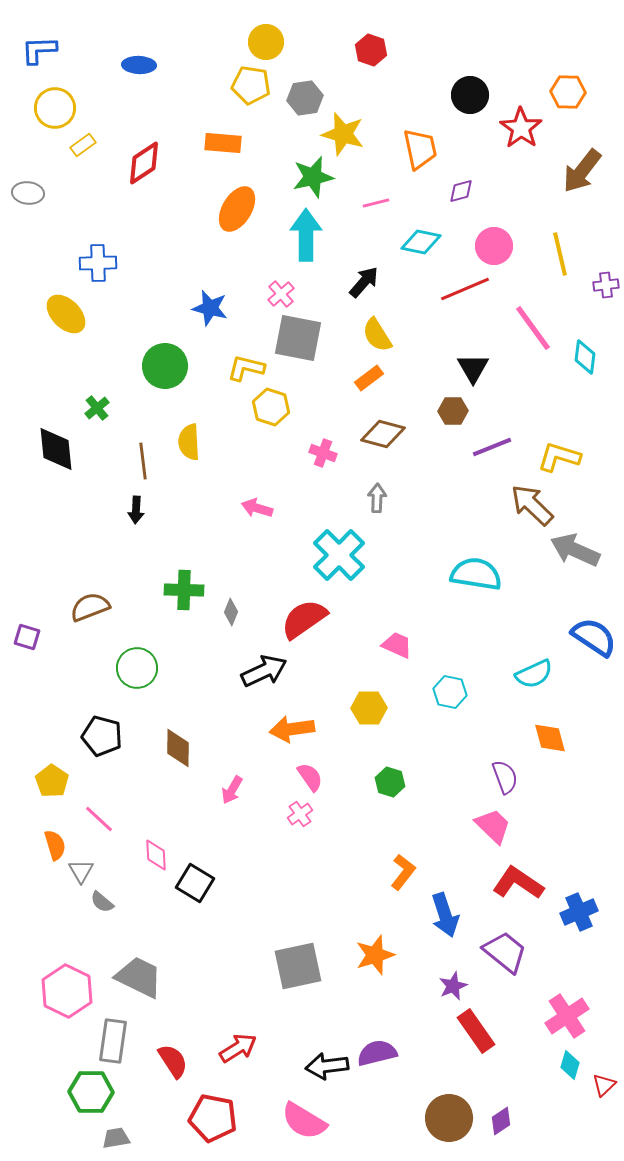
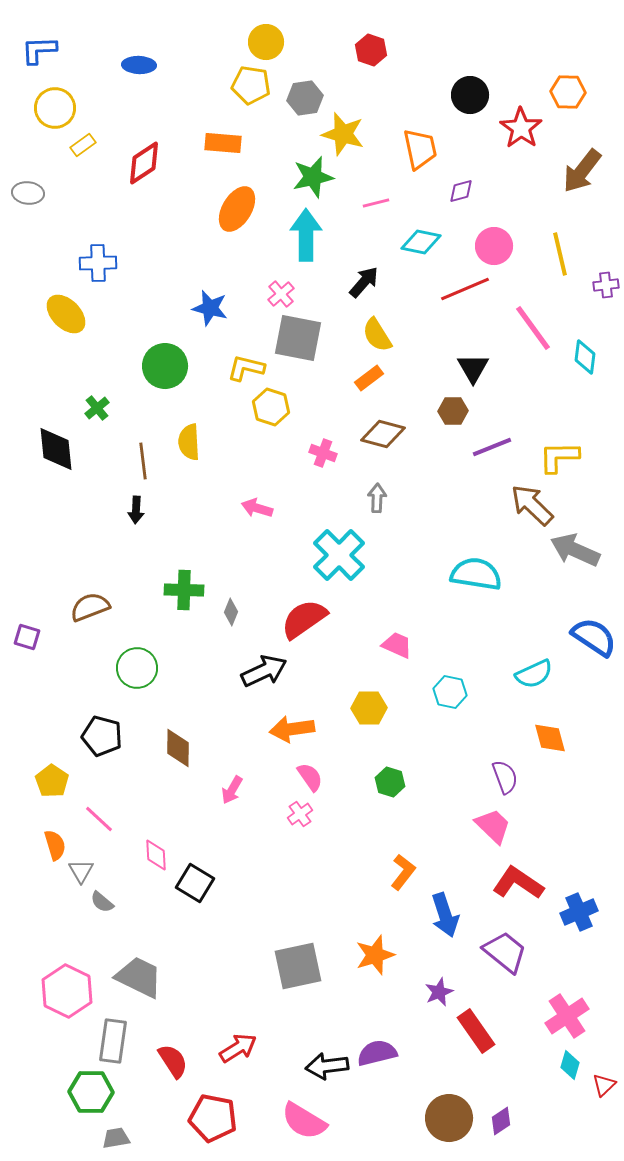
yellow L-shape at (559, 457): rotated 18 degrees counterclockwise
purple star at (453, 986): moved 14 px left, 6 px down
